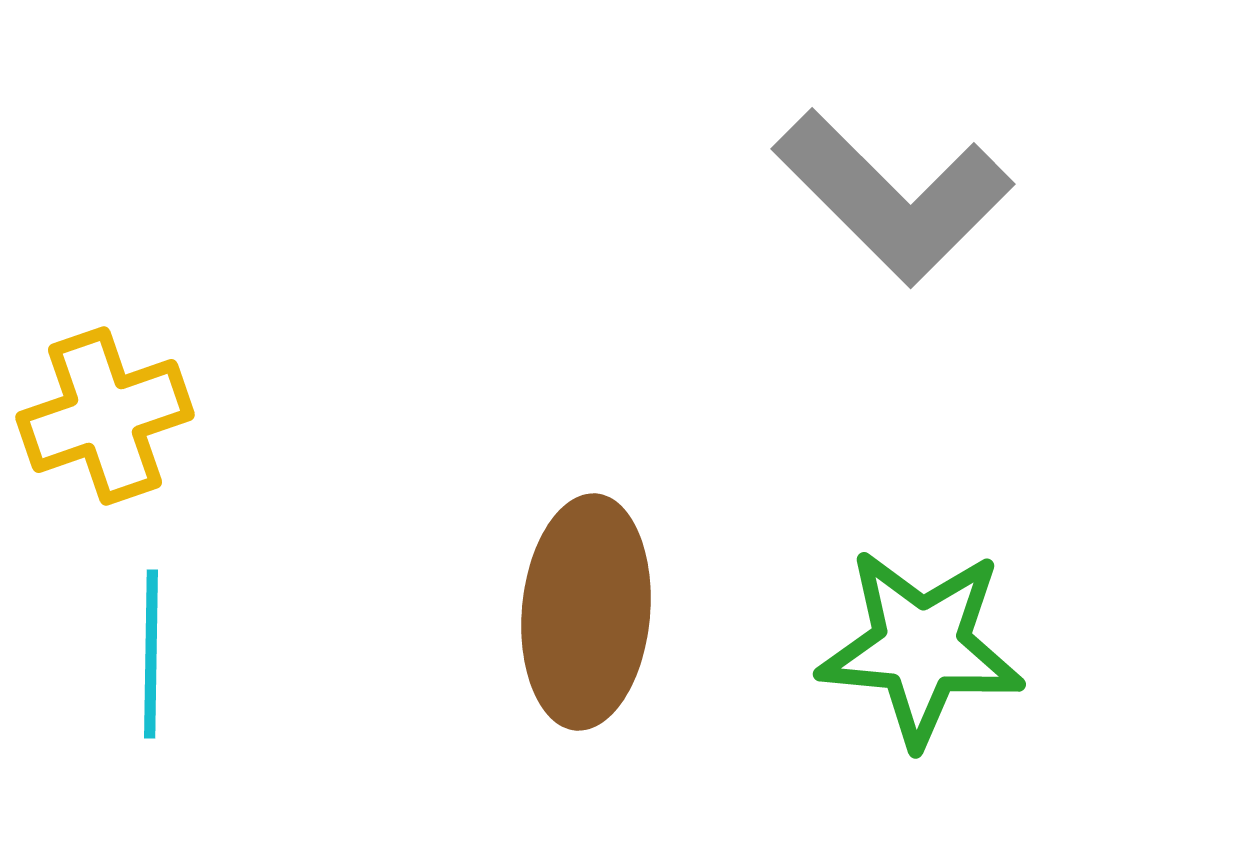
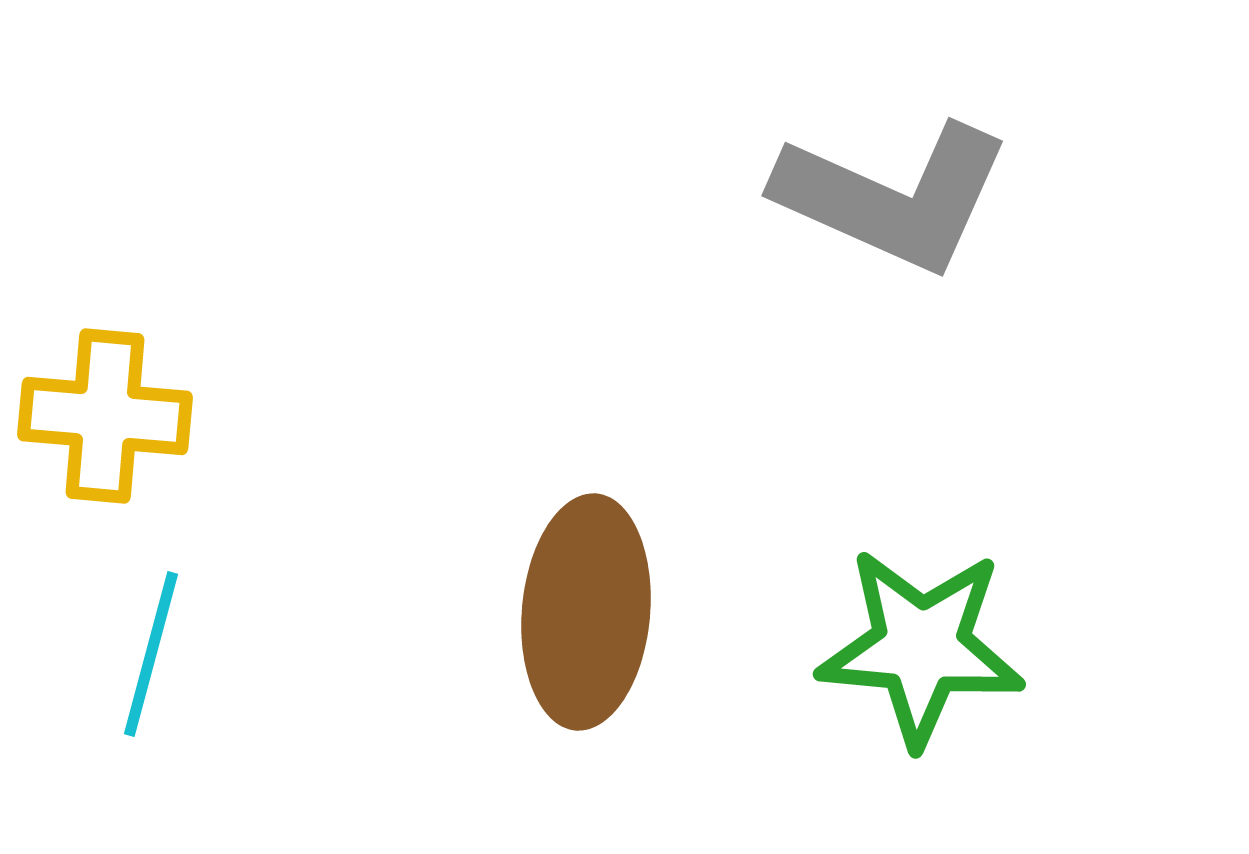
gray L-shape: rotated 21 degrees counterclockwise
yellow cross: rotated 24 degrees clockwise
cyan line: rotated 14 degrees clockwise
